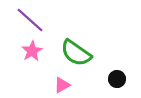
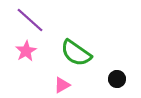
pink star: moved 6 px left
